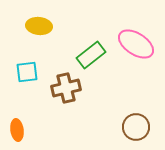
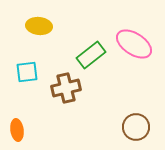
pink ellipse: moved 2 px left
